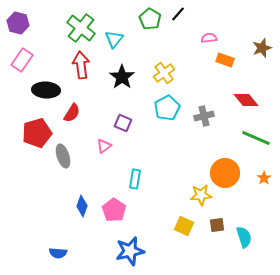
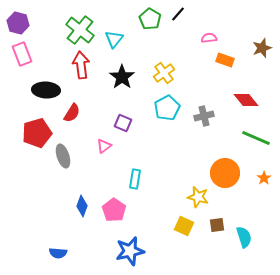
green cross: moved 1 px left, 2 px down
pink rectangle: moved 6 px up; rotated 55 degrees counterclockwise
yellow star: moved 3 px left, 2 px down; rotated 20 degrees clockwise
